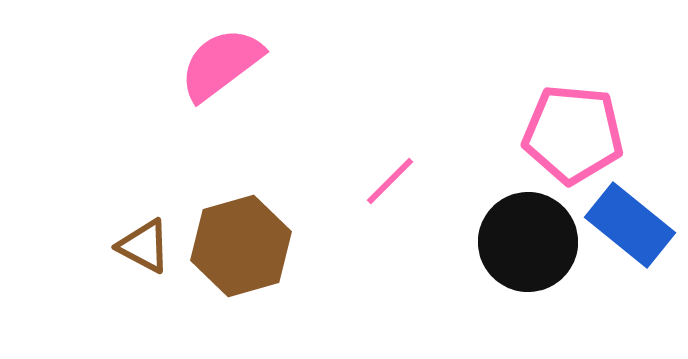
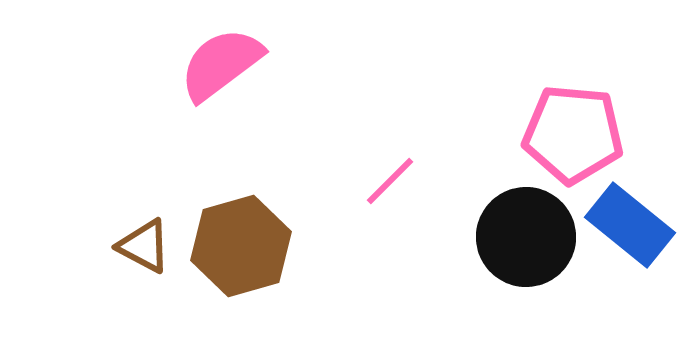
black circle: moved 2 px left, 5 px up
